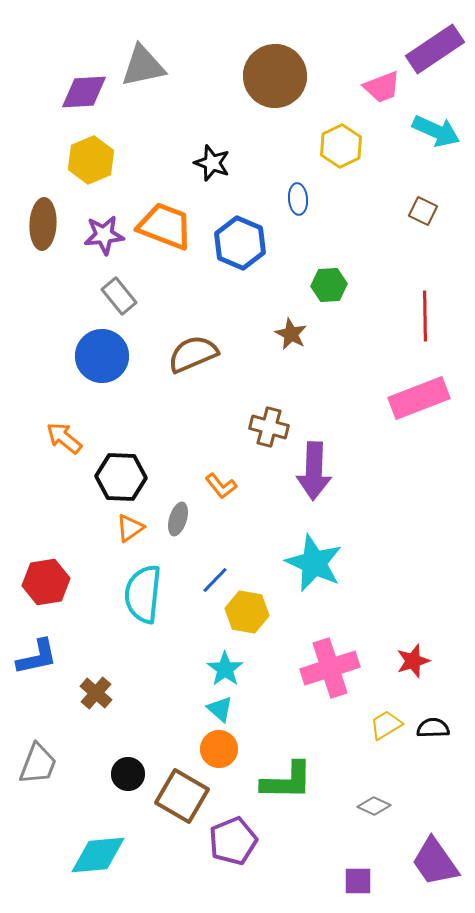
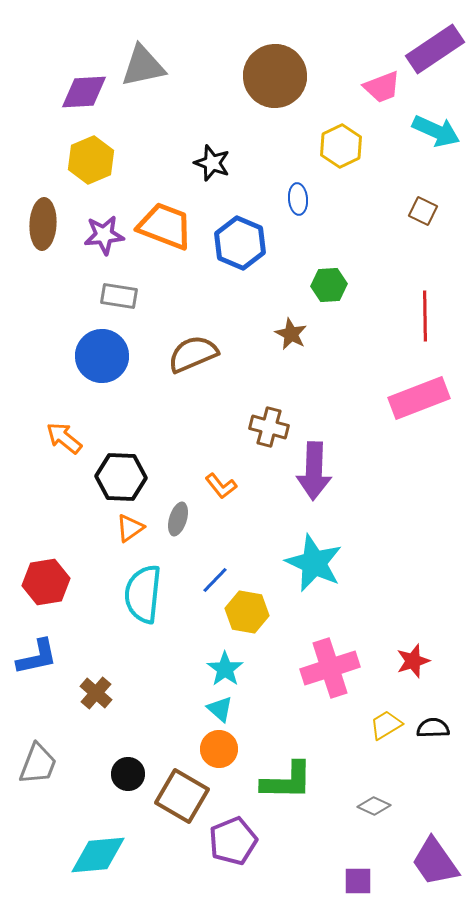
gray rectangle at (119, 296): rotated 42 degrees counterclockwise
